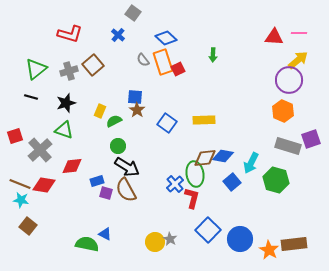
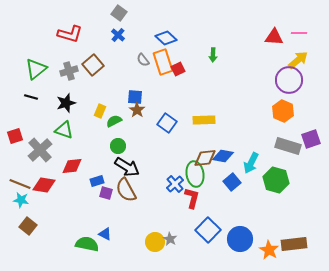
gray square at (133, 13): moved 14 px left
